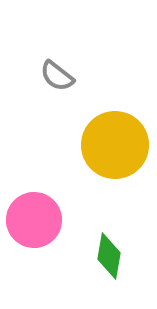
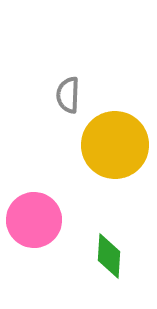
gray semicircle: moved 11 px right, 19 px down; rotated 54 degrees clockwise
green diamond: rotated 6 degrees counterclockwise
